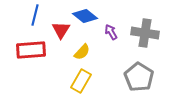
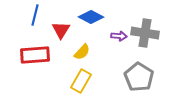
blue diamond: moved 6 px right, 1 px down; rotated 10 degrees counterclockwise
purple arrow: moved 8 px right, 4 px down; rotated 126 degrees clockwise
red rectangle: moved 4 px right, 5 px down
